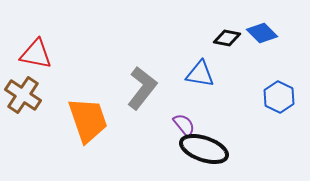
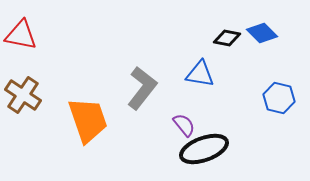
red triangle: moved 15 px left, 19 px up
blue hexagon: moved 1 px down; rotated 12 degrees counterclockwise
black ellipse: rotated 39 degrees counterclockwise
